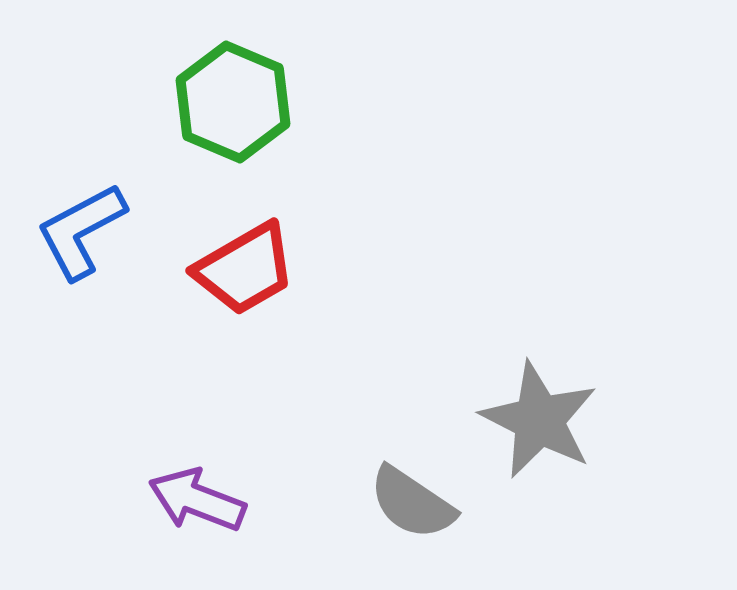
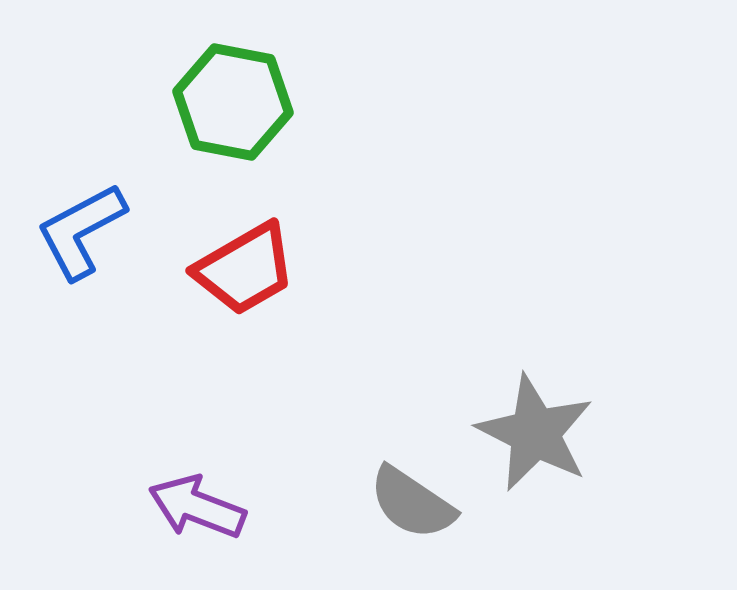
green hexagon: rotated 12 degrees counterclockwise
gray star: moved 4 px left, 13 px down
purple arrow: moved 7 px down
